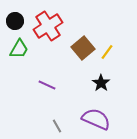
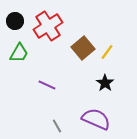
green trapezoid: moved 4 px down
black star: moved 4 px right
